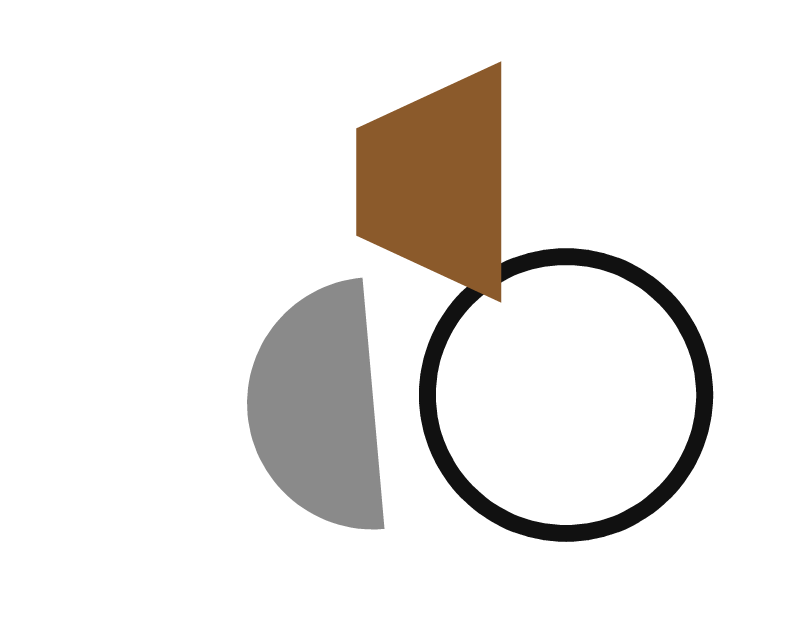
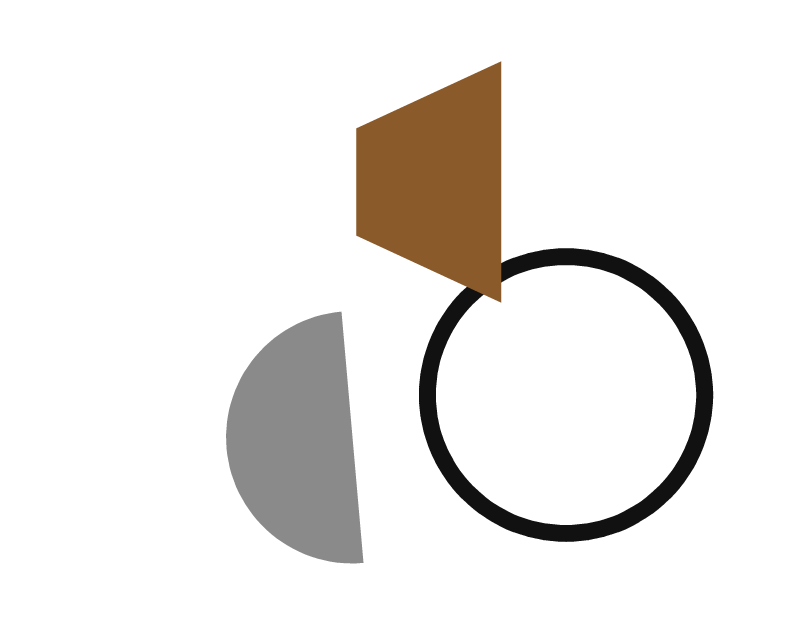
gray semicircle: moved 21 px left, 34 px down
